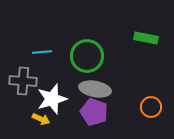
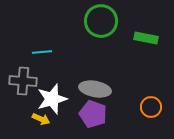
green circle: moved 14 px right, 35 px up
purple pentagon: moved 1 px left, 2 px down
